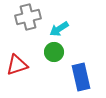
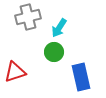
cyan arrow: moved 1 px up; rotated 24 degrees counterclockwise
red triangle: moved 2 px left, 7 px down
